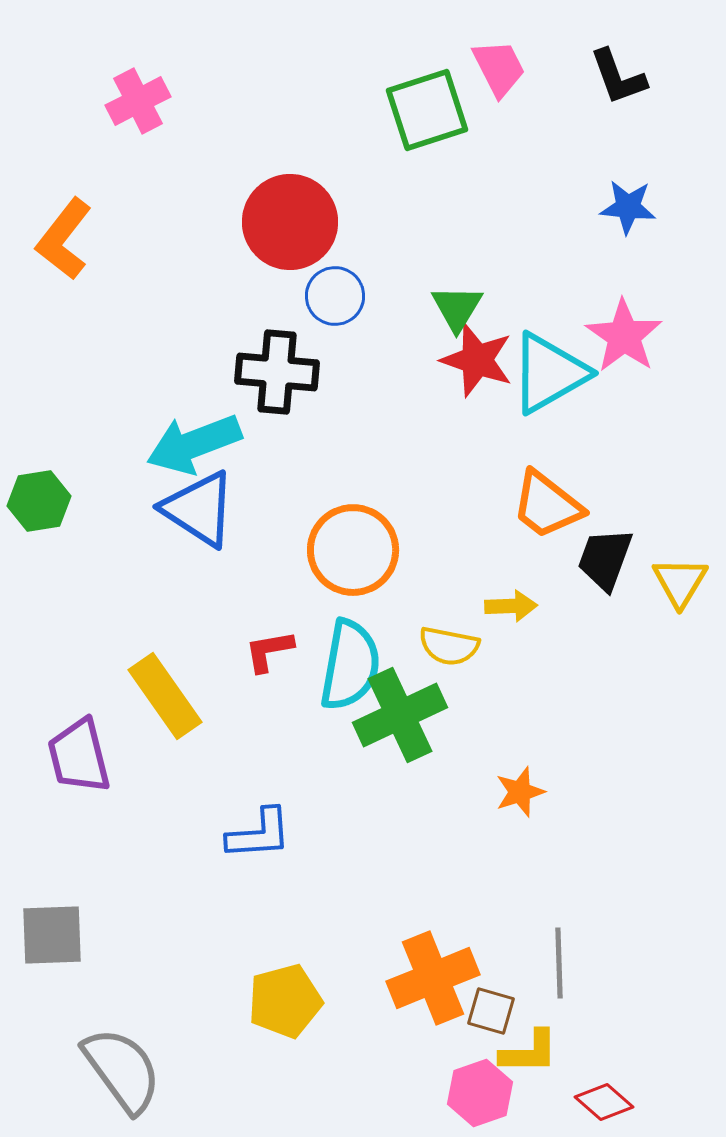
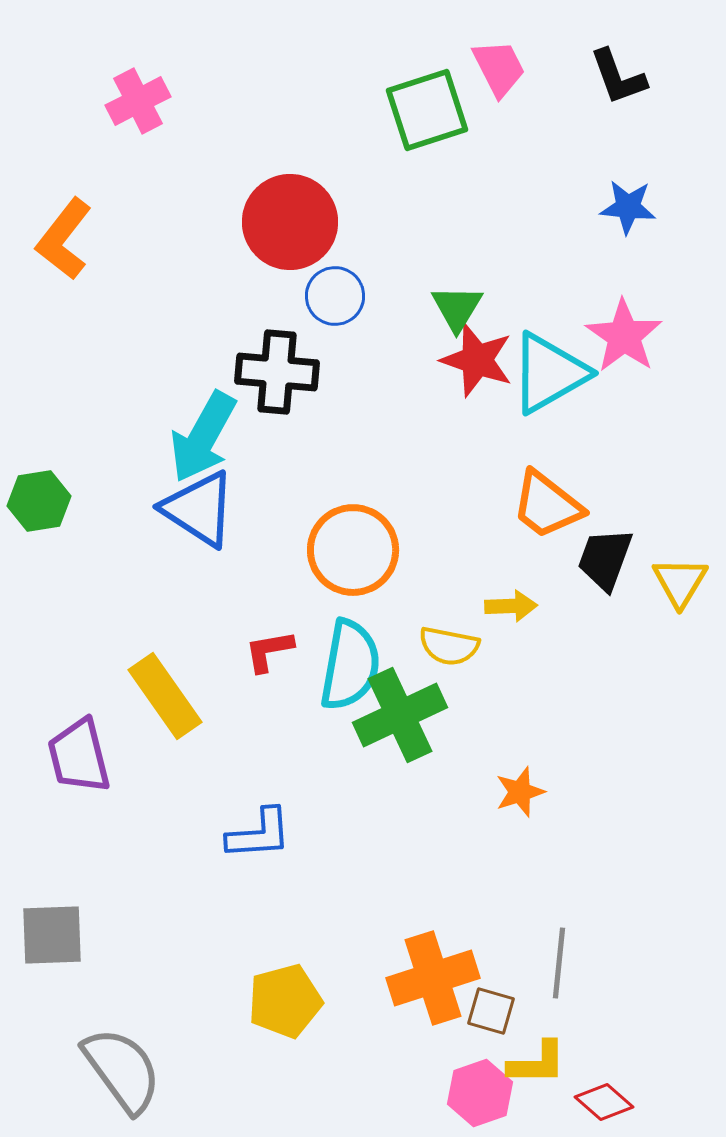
cyan arrow: moved 9 px right, 7 px up; rotated 40 degrees counterclockwise
gray line: rotated 8 degrees clockwise
orange cross: rotated 4 degrees clockwise
yellow L-shape: moved 8 px right, 11 px down
